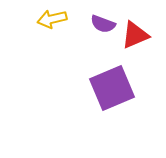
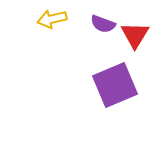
red triangle: rotated 36 degrees counterclockwise
purple square: moved 3 px right, 3 px up
